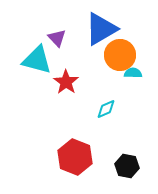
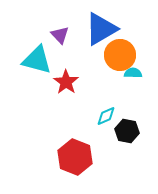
purple triangle: moved 3 px right, 3 px up
cyan diamond: moved 7 px down
black hexagon: moved 35 px up
